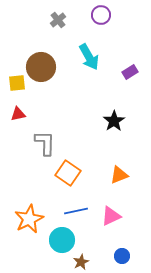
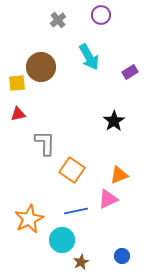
orange square: moved 4 px right, 3 px up
pink triangle: moved 3 px left, 17 px up
